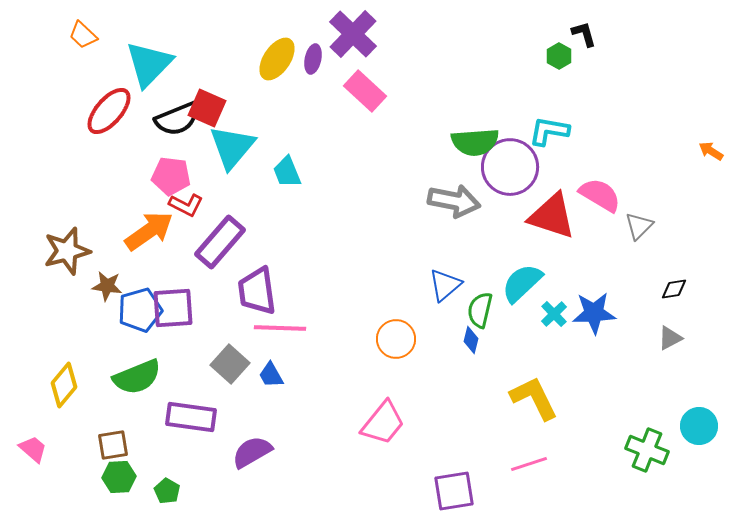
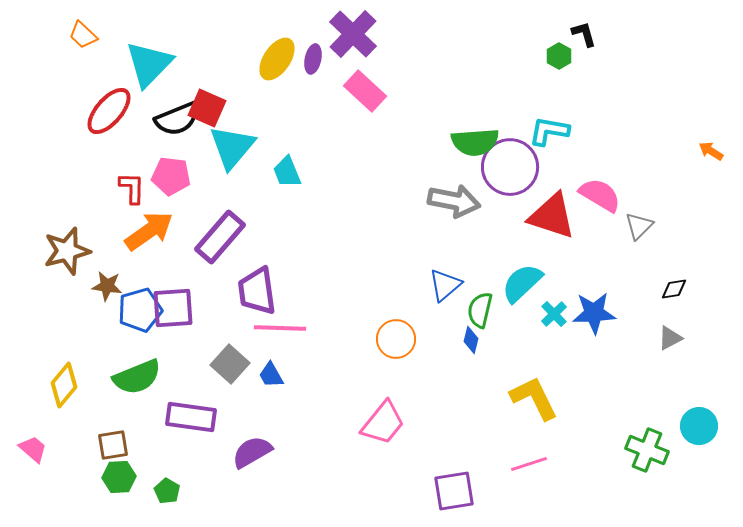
red L-shape at (186, 205): moved 54 px left, 17 px up; rotated 116 degrees counterclockwise
purple rectangle at (220, 242): moved 5 px up
